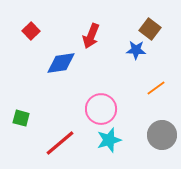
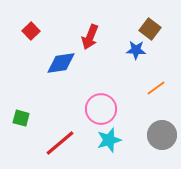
red arrow: moved 1 px left, 1 px down
